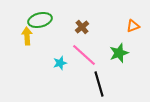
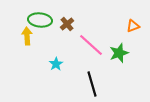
green ellipse: rotated 20 degrees clockwise
brown cross: moved 15 px left, 3 px up
pink line: moved 7 px right, 10 px up
cyan star: moved 4 px left, 1 px down; rotated 16 degrees counterclockwise
black line: moved 7 px left
